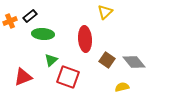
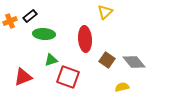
green ellipse: moved 1 px right
green triangle: rotated 24 degrees clockwise
